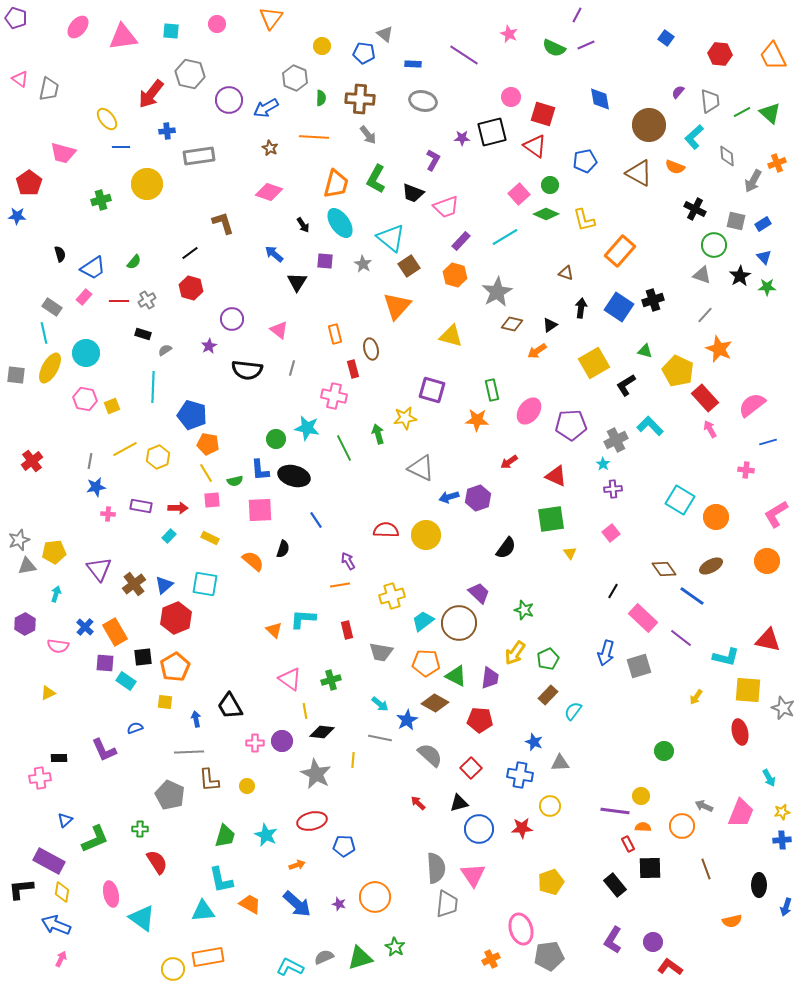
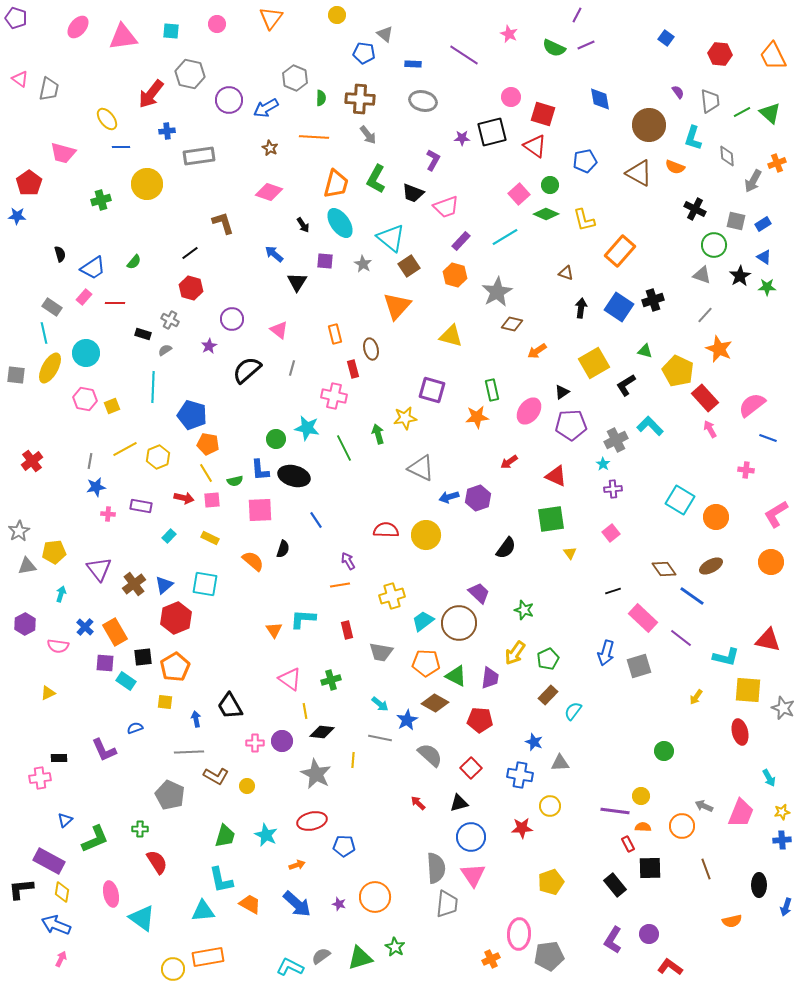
yellow circle at (322, 46): moved 15 px right, 31 px up
purple semicircle at (678, 92): rotated 104 degrees clockwise
cyan L-shape at (694, 137): moved 1 px left, 1 px down; rotated 30 degrees counterclockwise
blue triangle at (764, 257): rotated 14 degrees counterclockwise
gray cross at (147, 300): moved 23 px right, 20 px down; rotated 30 degrees counterclockwise
red line at (119, 301): moved 4 px left, 2 px down
black triangle at (550, 325): moved 12 px right, 67 px down
black semicircle at (247, 370): rotated 132 degrees clockwise
orange star at (477, 420): moved 3 px up; rotated 10 degrees counterclockwise
blue line at (768, 442): moved 4 px up; rotated 36 degrees clockwise
red arrow at (178, 508): moved 6 px right, 10 px up; rotated 12 degrees clockwise
gray star at (19, 540): moved 9 px up; rotated 10 degrees counterclockwise
orange circle at (767, 561): moved 4 px right, 1 px down
black line at (613, 591): rotated 42 degrees clockwise
cyan arrow at (56, 594): moved 5 px right
orange triangle at (274, 630): rotated 12 degrees clockwise
brown L-shape at (209, 780): moved 7 px right, 4 px up; rotated 55 degrees counterclockwise
blue circle at (479, 829): moved 8 px left, 8 px down
pink ellipse at (521, 929): moved 2 px left, 5 px down; rotated 20 degrees clockwise
purple circle at (653, 942): moved 4 px left, 8 px up
gray semicircle at (324, 957): moved 3 px left, 1 px up; rotated 12 degrees counterclockwise
